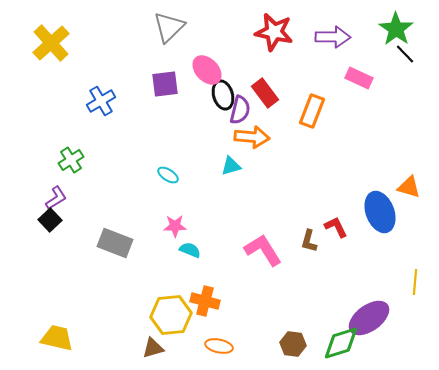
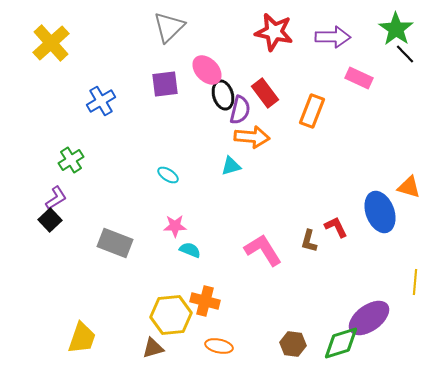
yellow trapezoid: moved 25 px right; rotated 96 degrees clockwise
